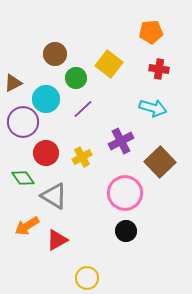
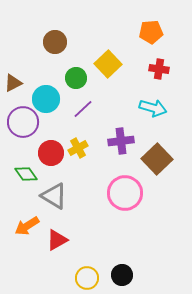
brown circle: moved 12 px up
yellow square: moved 1 px left; rotated 8 degrees clockwise
purple cross: rotated 20 degrees clockwise
red circle: moved 5 px right
yellow cross: moved 4 px left, 9 px up
brown square: moved 3 px left, 3 px up
green diamond: moved 3 px right, 4 px up
black circle: moved 4 px left, 44 px down
